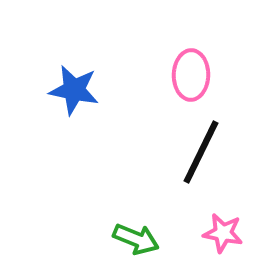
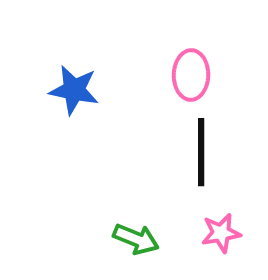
black line: rotated 26 degrees counterclockwise
pink star: moved 2 px left; rotated 21 degrees counterclockwise
